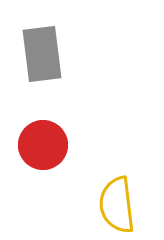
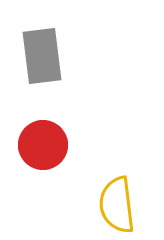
gray rectangle: moved 2 px down
